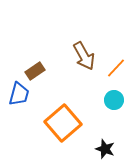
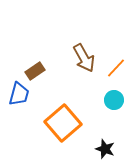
brown arrow: moved 2 px down
